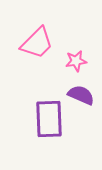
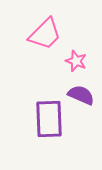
pink trapezoid: moved 8 px right, 9 px up
pink star: rotated 30 degrees clockwise
